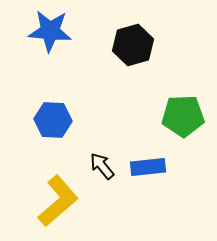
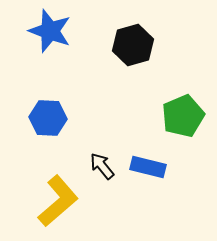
blue star: rotated 15 degrees clockwise
green pentagon: rotated 21 degrees counterclockwise
blue hexagon: moved 5 px left, 2 px up
blue rectangle: rotated 20 degrees clockwise
